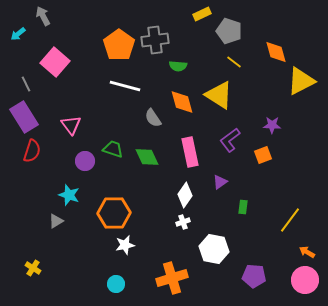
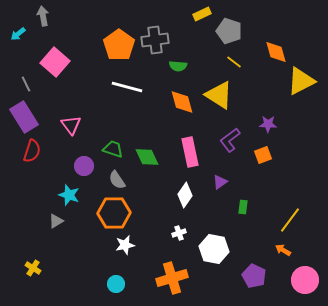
gray arrow at (43, 16): rotated 18 degrees clockwise
white line at (125, 86): moved 2 px right, 1 px down
gray semicircle at (153, 118): moved 36 px left, 62 px down
purple star at (272, 125): moved 4 px left, 1 px up
purple circle at (85, 161): moved 1 px left, 5 px down
white cross at (183, 222): moved 4 px left, 11 px down
orange arrow at (307, 252): moved 24 px left, 2 px up
purple pentagon at (254, 276): rotated 20 degrees clockwise
